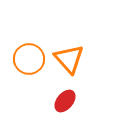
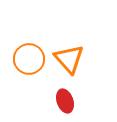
red ellipse: rotated 60 degrees counterclockwise
